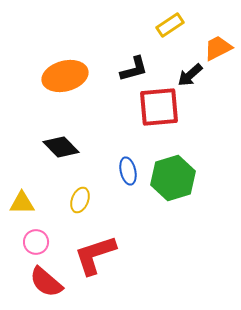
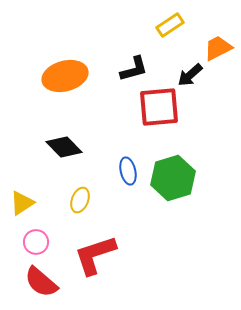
black diamond: moved 3 px right
yellow triangle: rotated 32 degrees counterclockwise
red semicircle: moved 5 px left
